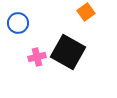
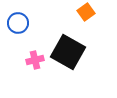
pink cross: moved 2 px left, 3 px down
